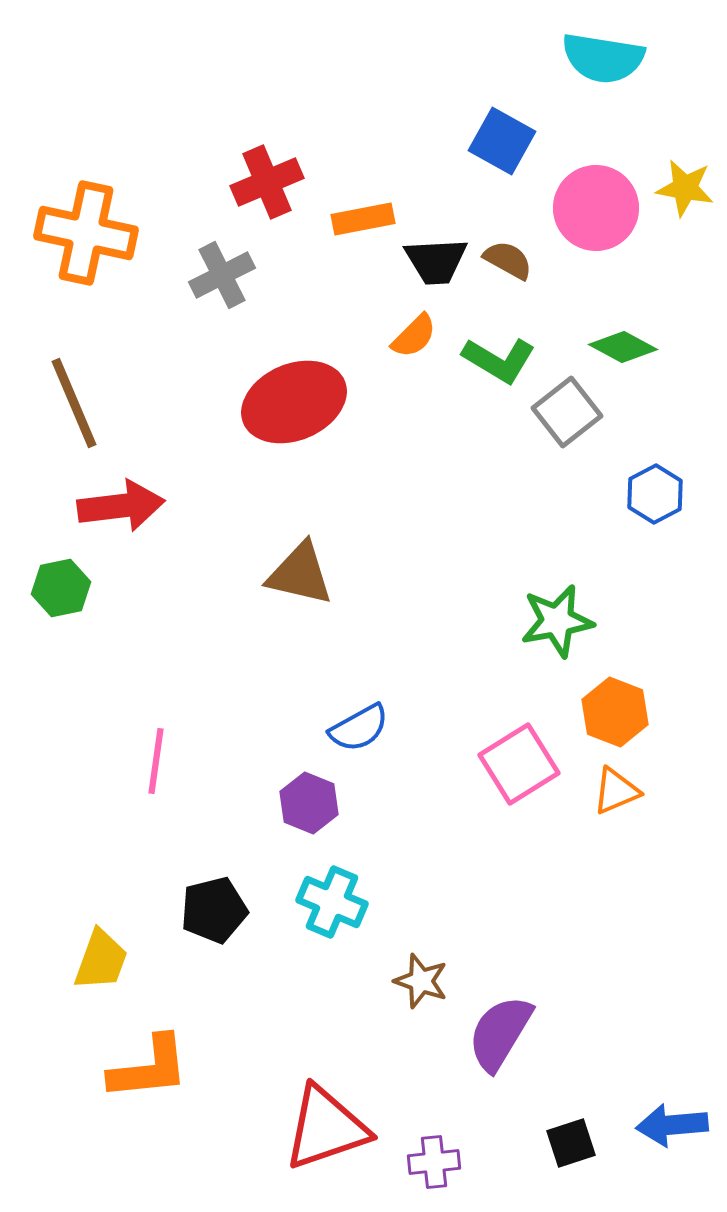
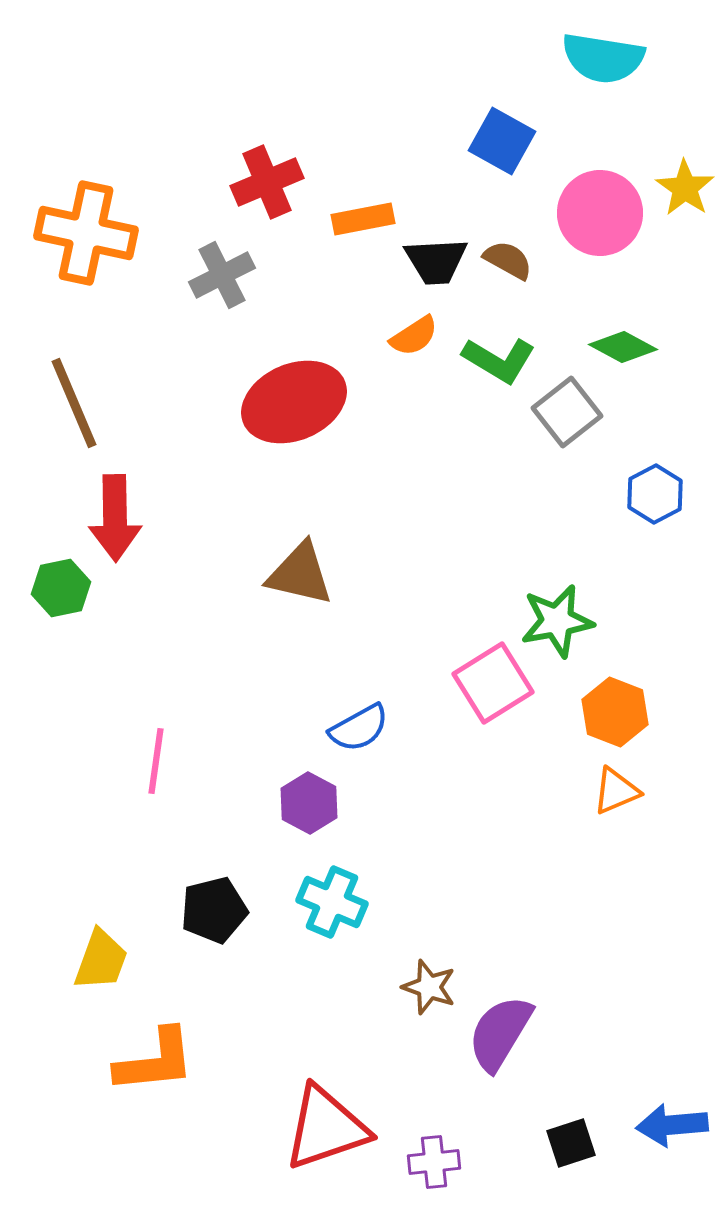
yellow star: rotated 24 degrees clockwise
pink circle: moved 4 px right, 5 px down
orange semicircle: rotated 12 degrees clockwise
red arrow: moved 6 px left, 12 px down; rotated 96 degrees clockwise
pink square: moved 26 px left, 81 px up
purple hexagon: rotated 6 degrees clockwise
brown star: moved 8 px right, 6 px down
orange L-shape: moved 6 px right, 7 px up
